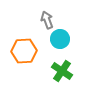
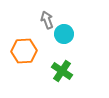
cyan circle: moved 4 px right, 5 px up
